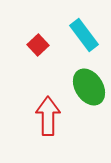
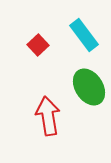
red arrow: rotated 9 degrees counterclockwise
